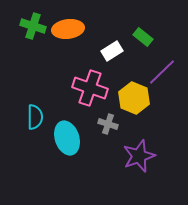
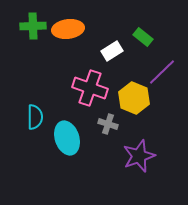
green cross: rotated 20 degrees counterclockwise
